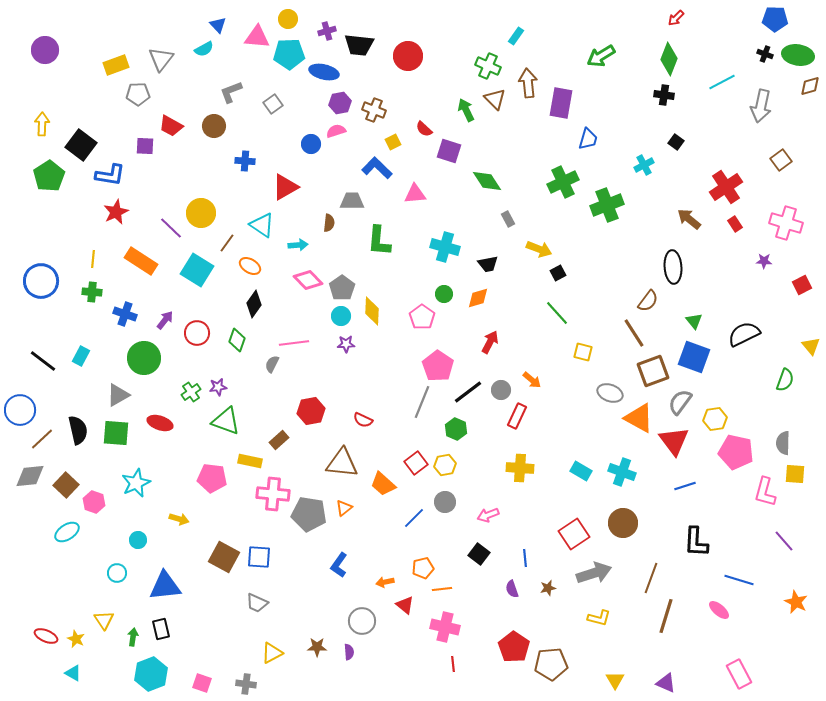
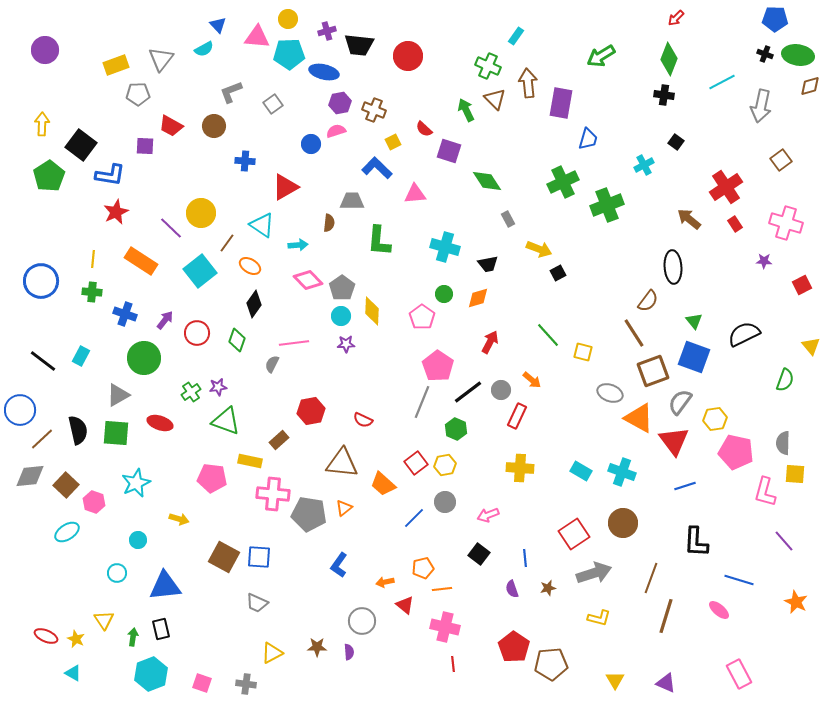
cyan square at (197, 270): moved 3 px right, 1 px down; rotated 20 degrees clockwise
green line at (557, 313): moved 9 px left, 22 px down
